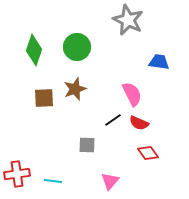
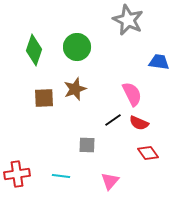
cyan line: moved 8 px right, 5 px up
